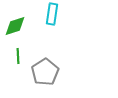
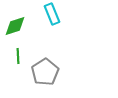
cyan rectangle: rotated 30 degrees counterclockwise
